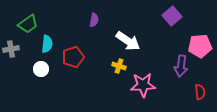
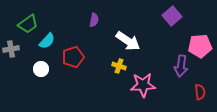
cyan semicircle: moved 3 px up; rotated 36 degrees clockwise
